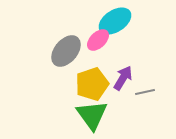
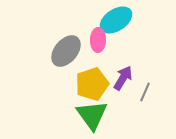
cyan ellipse: moved 1 px right, 1 px up
pink ellipse: rotated 45 degrees counterclockwise
gray line: rotated 54 degrees counterclockwise
